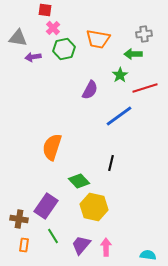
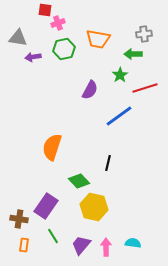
pink cross: moved 5 px right, 5 px up; rotated 24 degrees clockwise
black line: moved 3 px left
cyan semicircle: moved 15 px left, 12 px up
